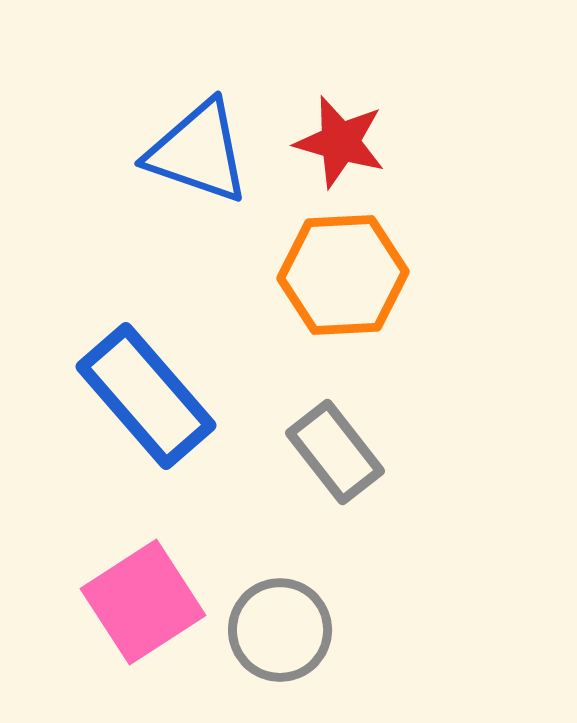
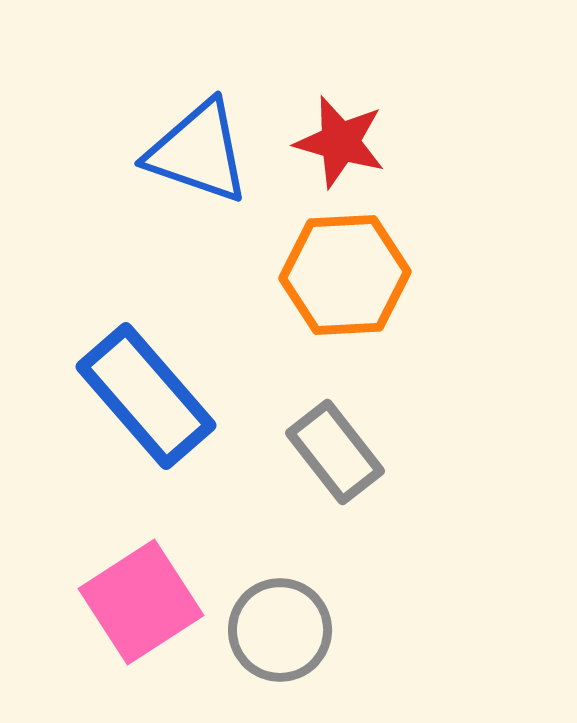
orange hexagon: moved 2 px right
pink square: moved 2 px left
